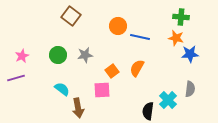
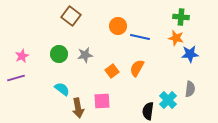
green circle: moved 1 px right, 1 px up
pink square: moved 11 px down
